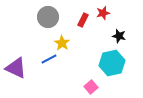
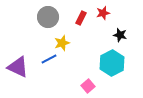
red rectangle: moved 2 px left, 2 px up
black star: moved 1 px right, 1 px up
yellow star: rotated 21 degrees clockwise
cyan hexagon: rotated 15 degrees counterclockwise
purple triangle: moved 2 px right, 1 px up
pink square: moved 3 px left, 1 px up
